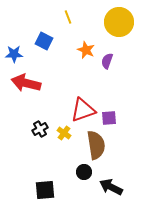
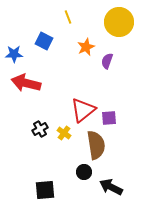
orange star: moved 3 px up; rotated 24 degrees clockwise
red triangle: rotated 20 degrees counterclockwise
